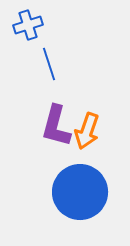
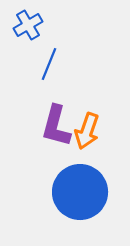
blue cross: rotated 12 degrees counterclockwise
blue line: rotated 40 degrees clockwise
